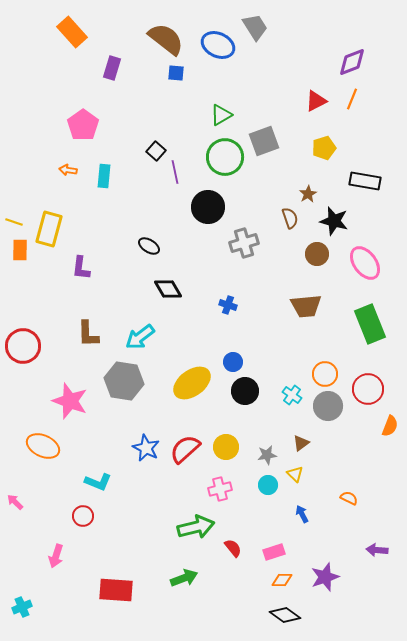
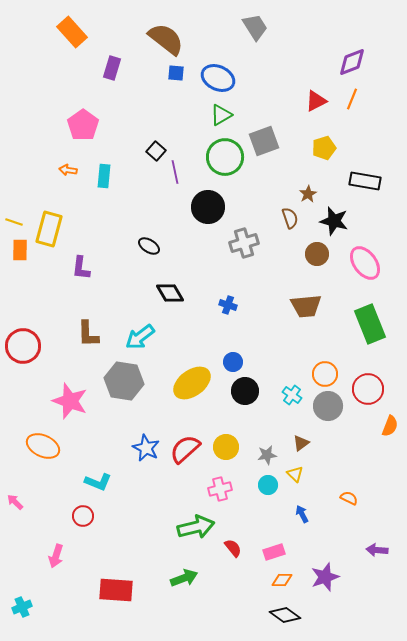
blue ellipse at (218, 45): moved 33 px down
black diamond at (168, 289): moved 2 px right, 4 px down
